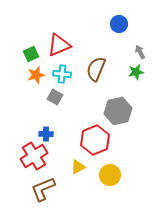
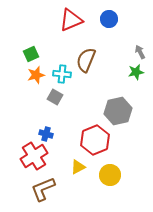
blue circle: moved 10 px left, 5 px up
red triangle: moved 12 px right, 25 px up
brown semicircle: moved 10 px left, 9 px up
blue cross: rotated 16 degrees clockwise
